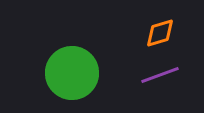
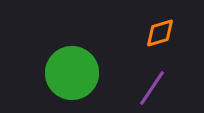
purple line: moved 8 px left, 13 px down; rotated 36 degrees counterclockwise
